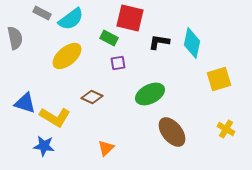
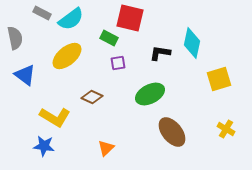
black L-shape: moved 1 px right, 11 px down
blue triangle: moved 28 px up; rotated 20 degrees clockwise
